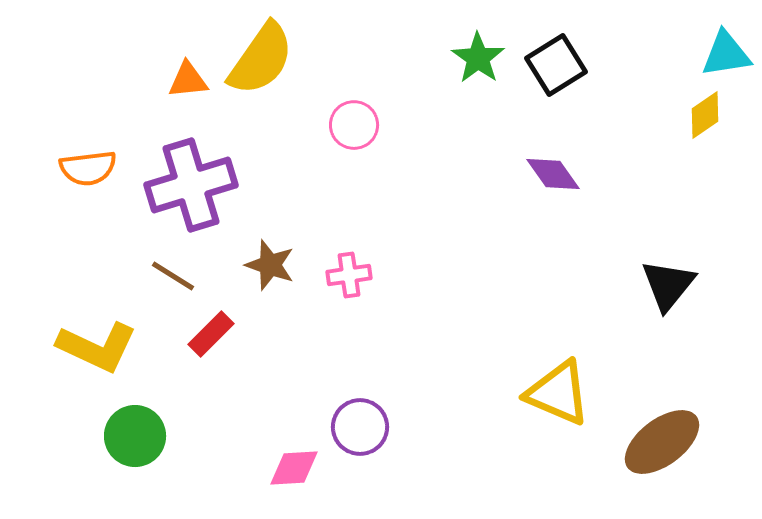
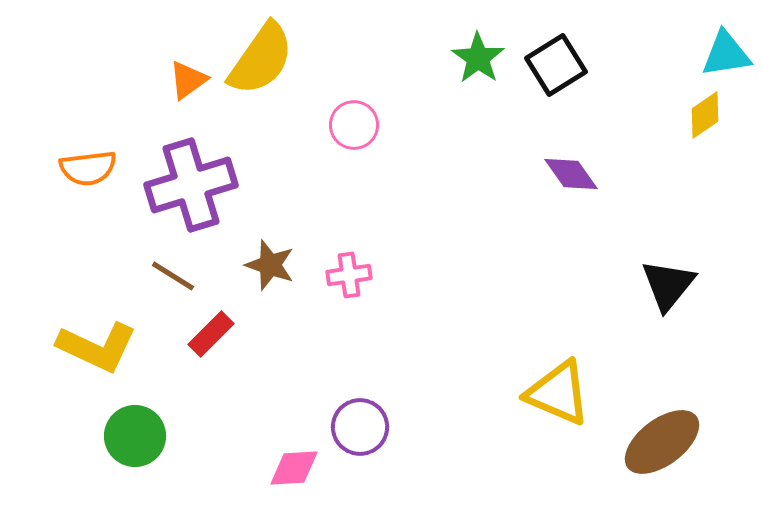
orange triangle: rotated 30 degrees counterclockwise
purple diamond: moved 18 px right
